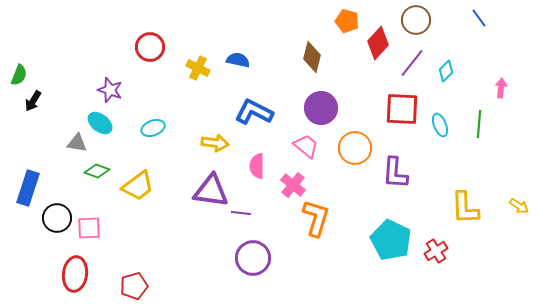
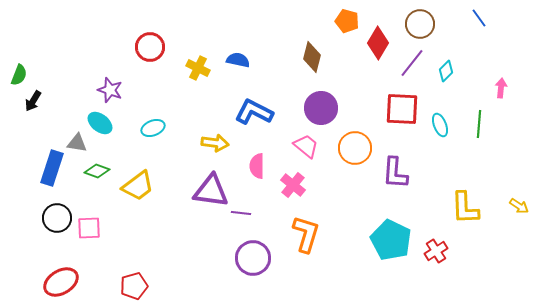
brown circle at (416, 20): moved 4 px right, 4 px down
red diamond at (378, 43): rotated 12 degrees counterclockwise
blue rectangle at (28, 188): moved 24 px right, 20 px up
orange L-shape at (316, 218): moved 10 px left, 16 px down
red ellipse at (75, 274): moved 14 px left, 8 px down; rotated 52 degrees clockwise
